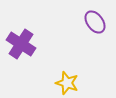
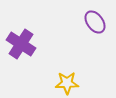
yellow star: rotated 20 degrees counterclockwise
